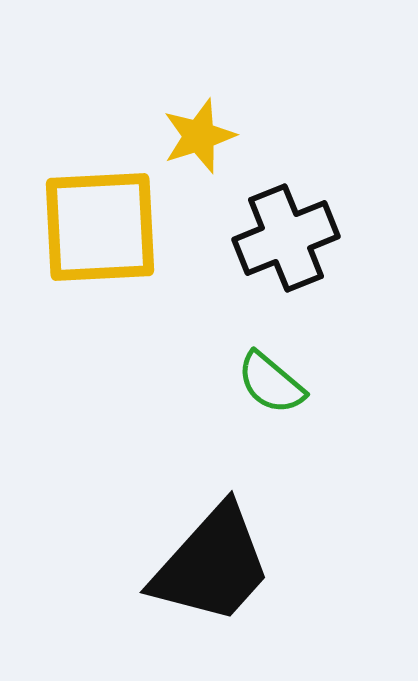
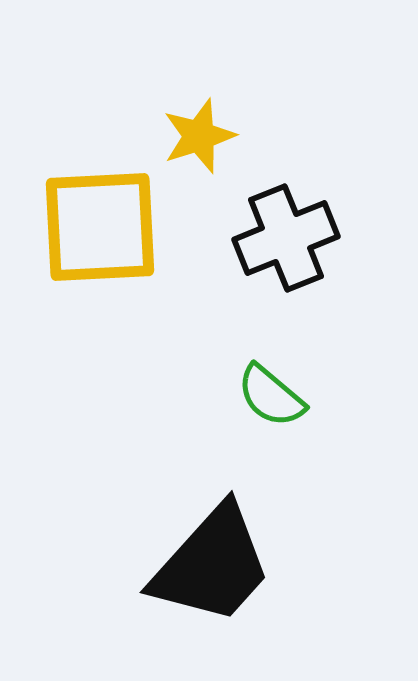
green semicircle: moved 13 px down
